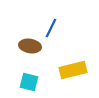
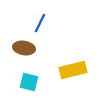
blue line: moved 11 px left, 5 px up
brown ellipse: moved 6 px left, 2 px down
